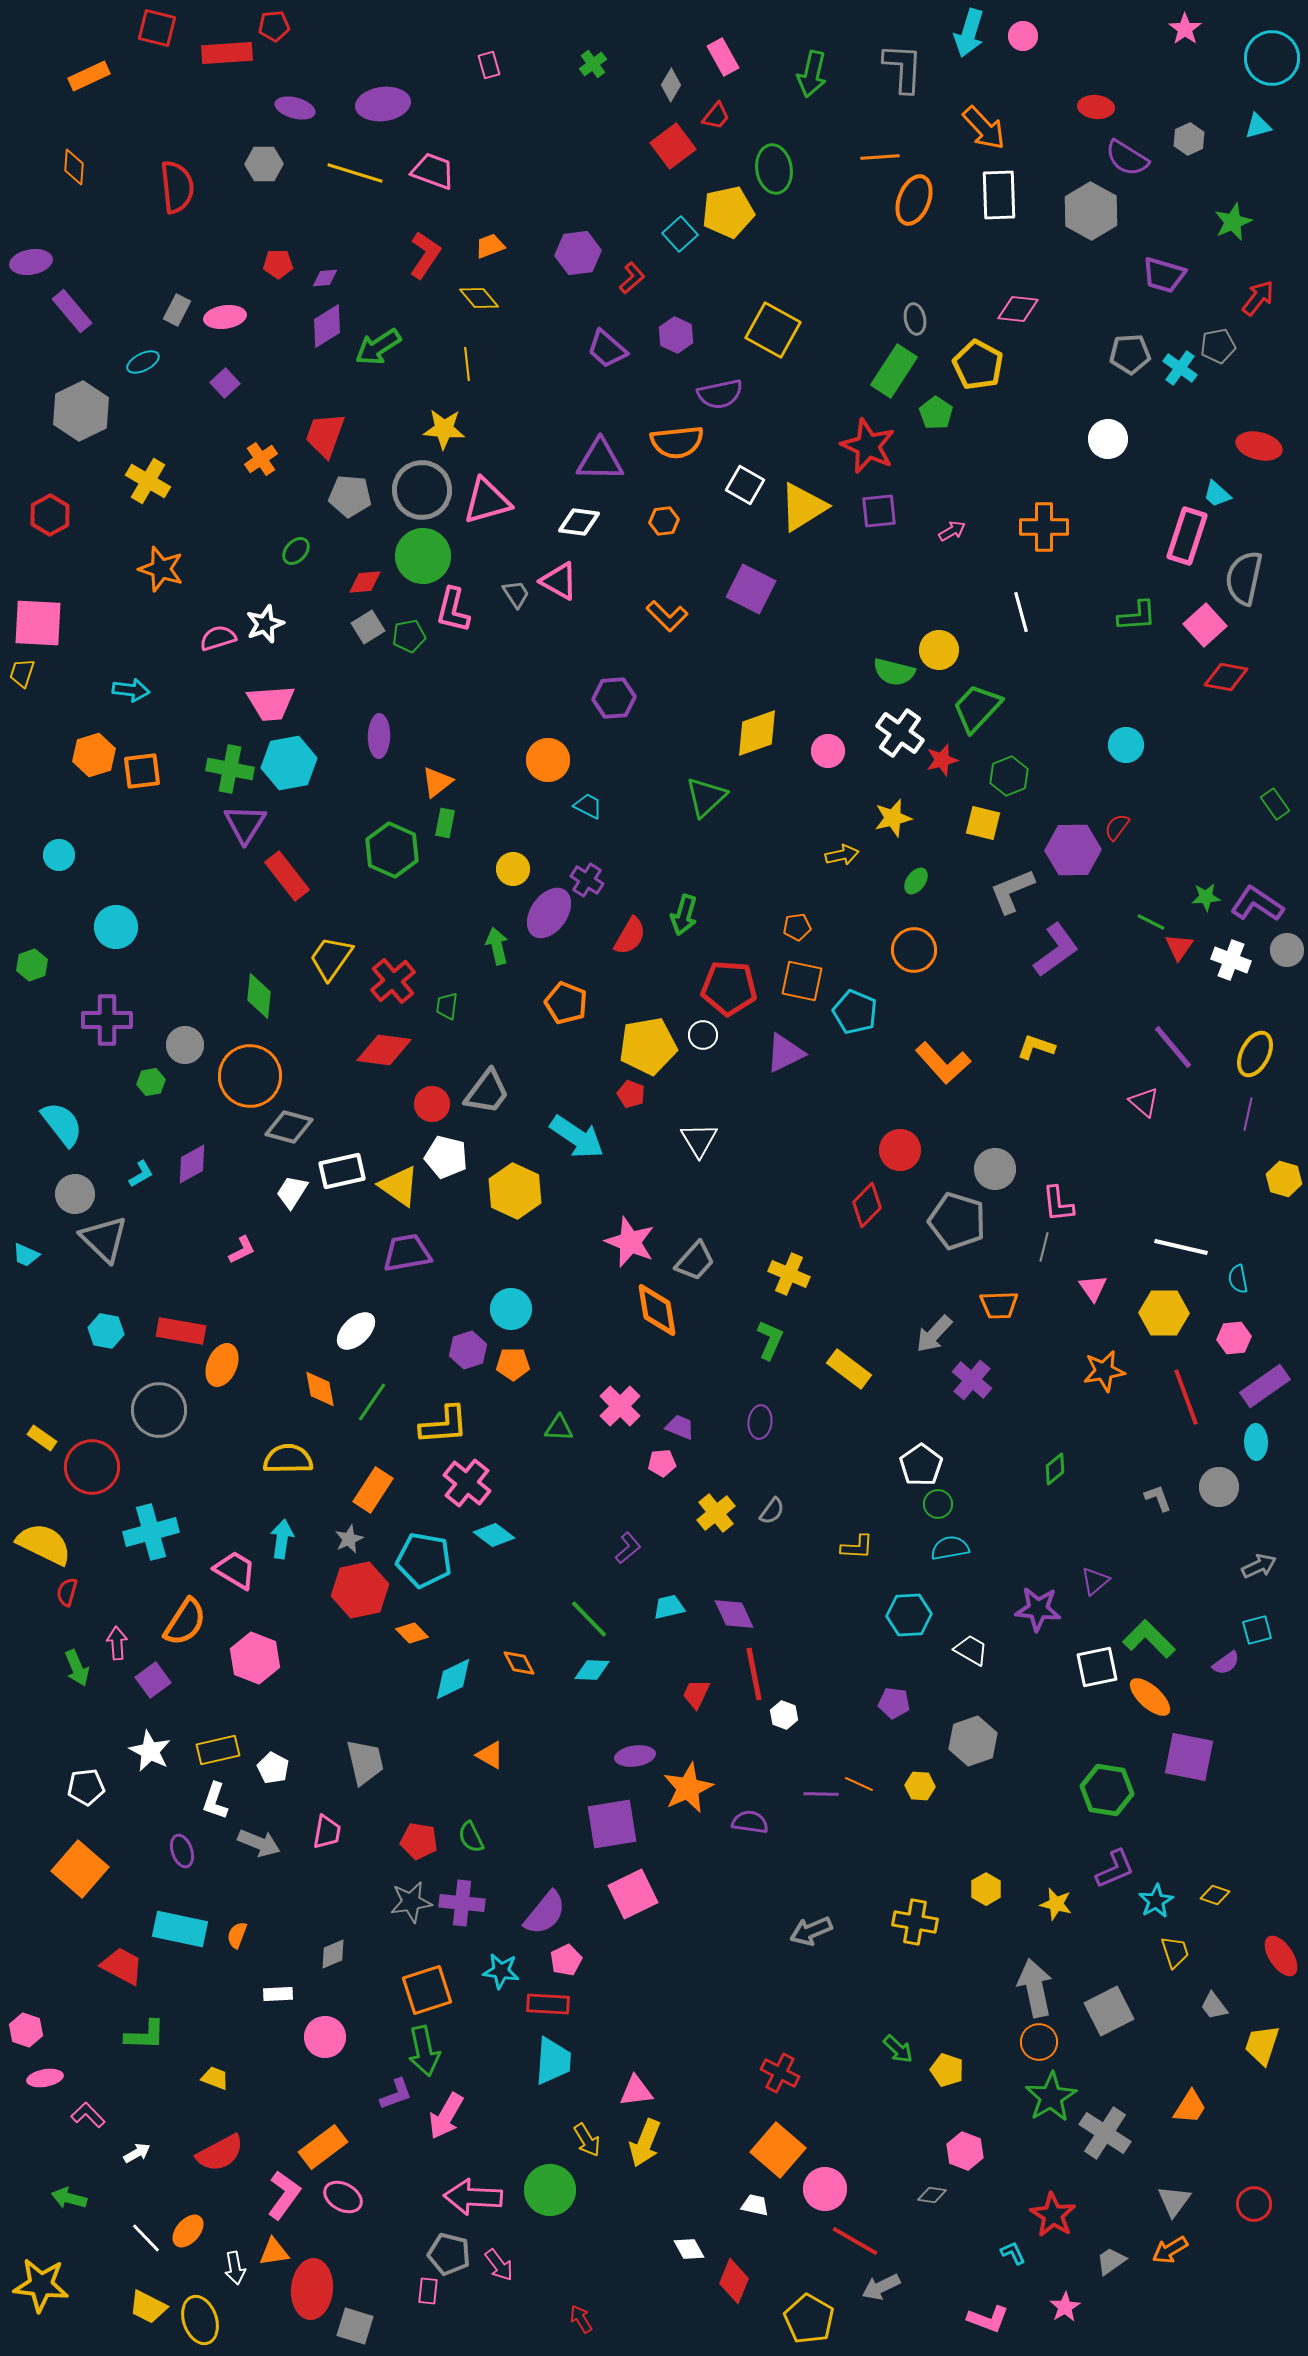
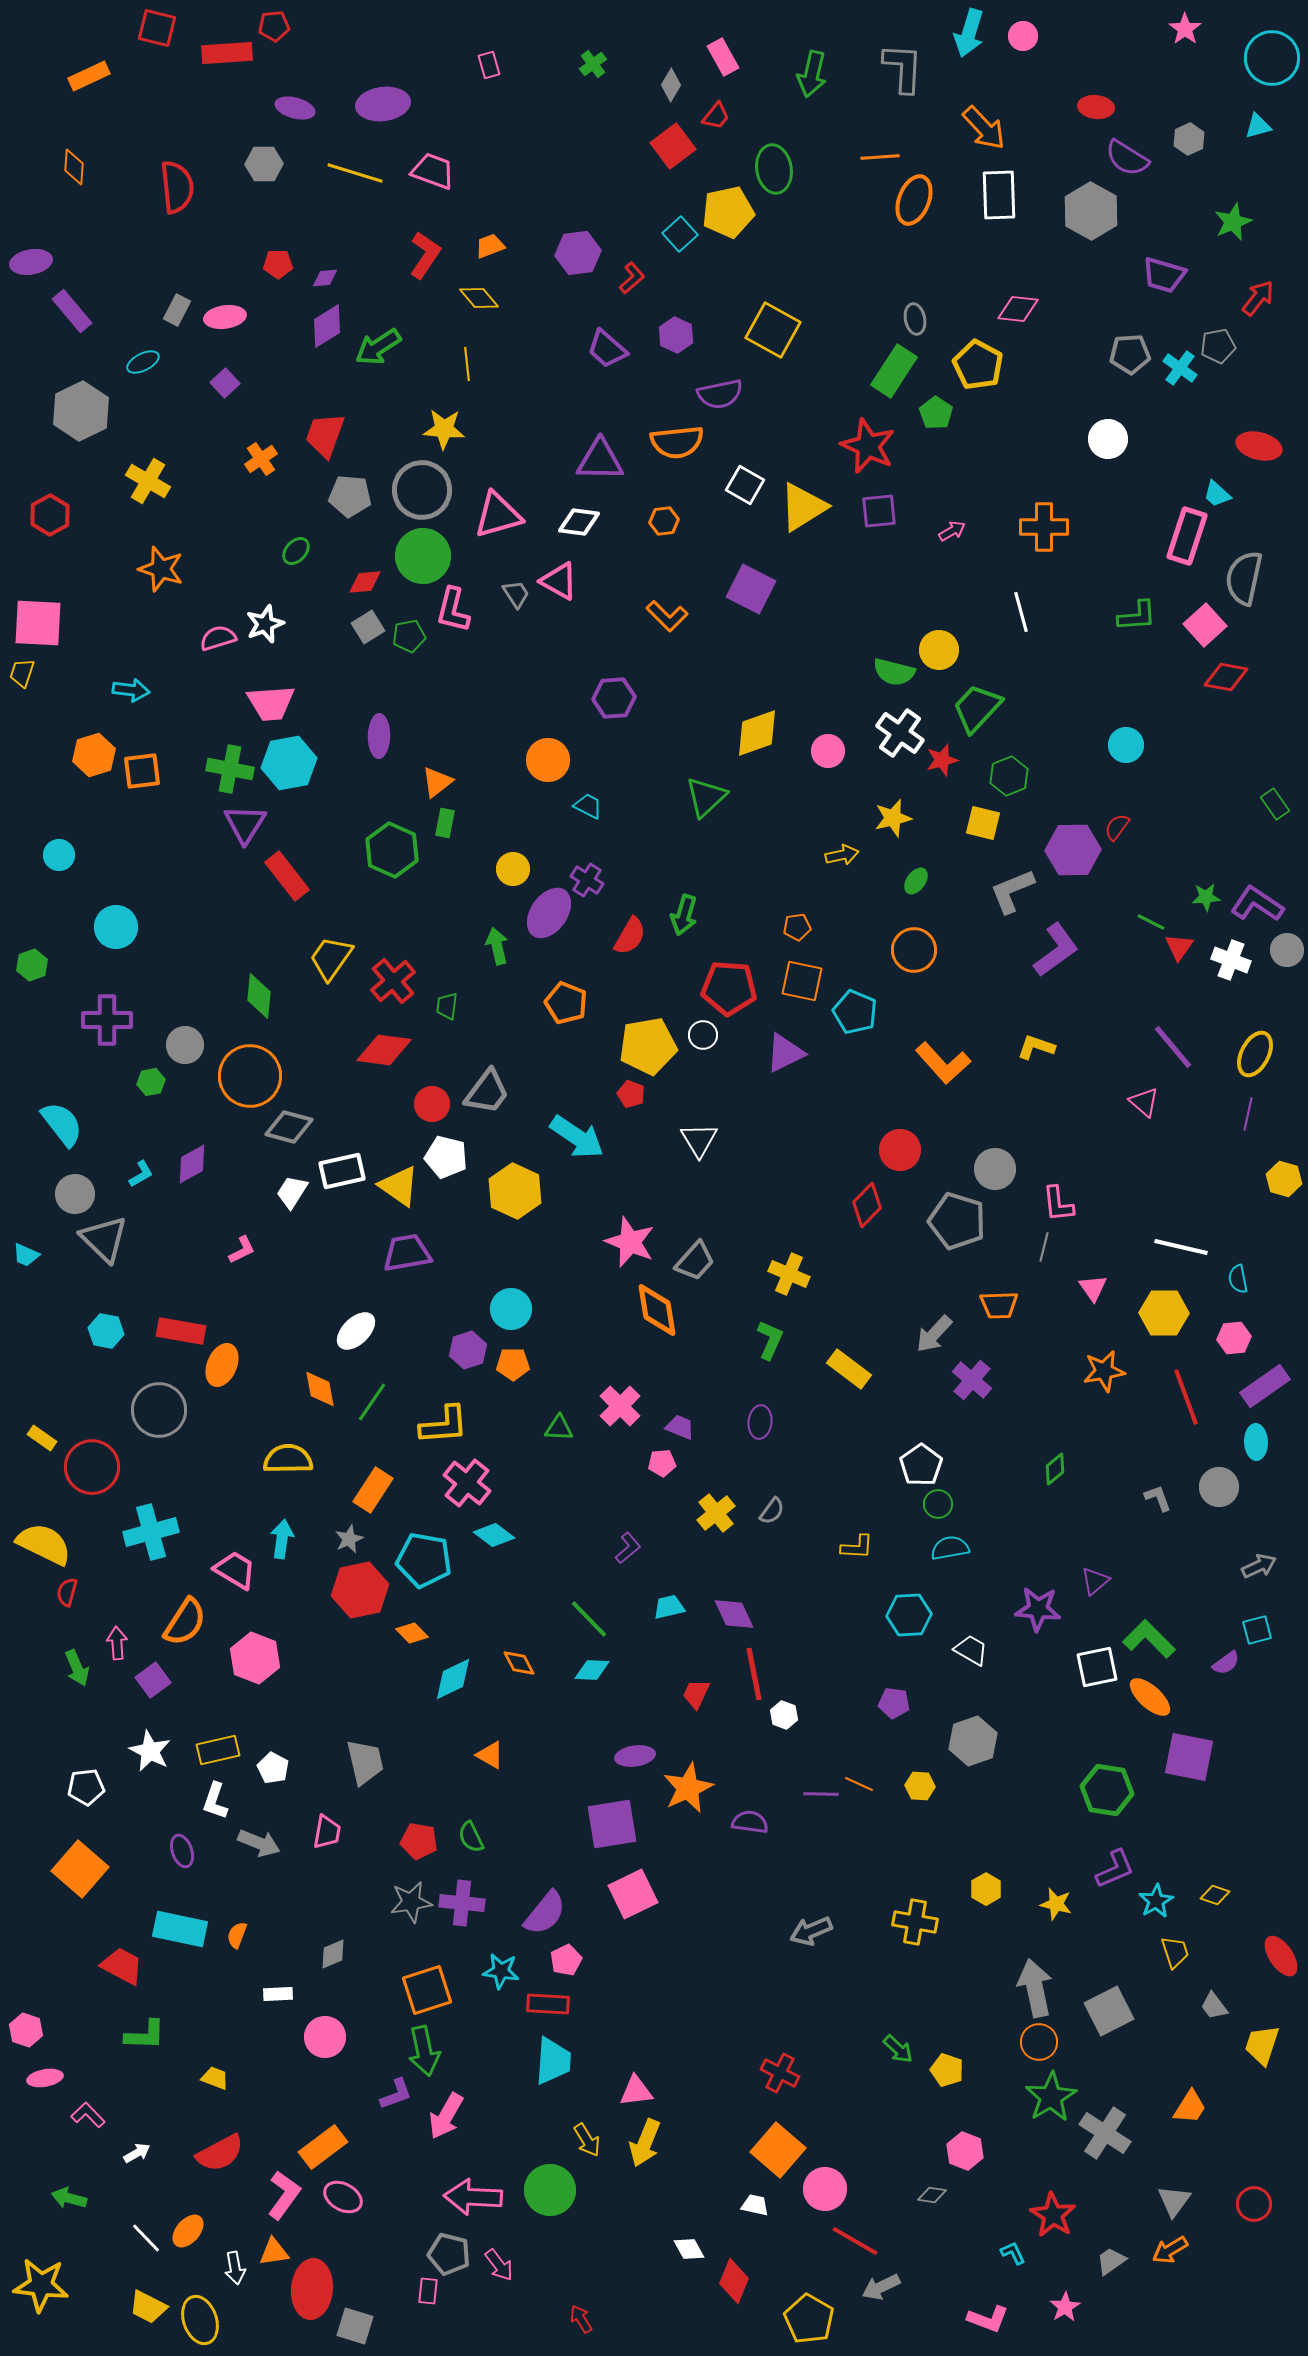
pink triangle at (487, 501): moved 11 px right, 14 px down
